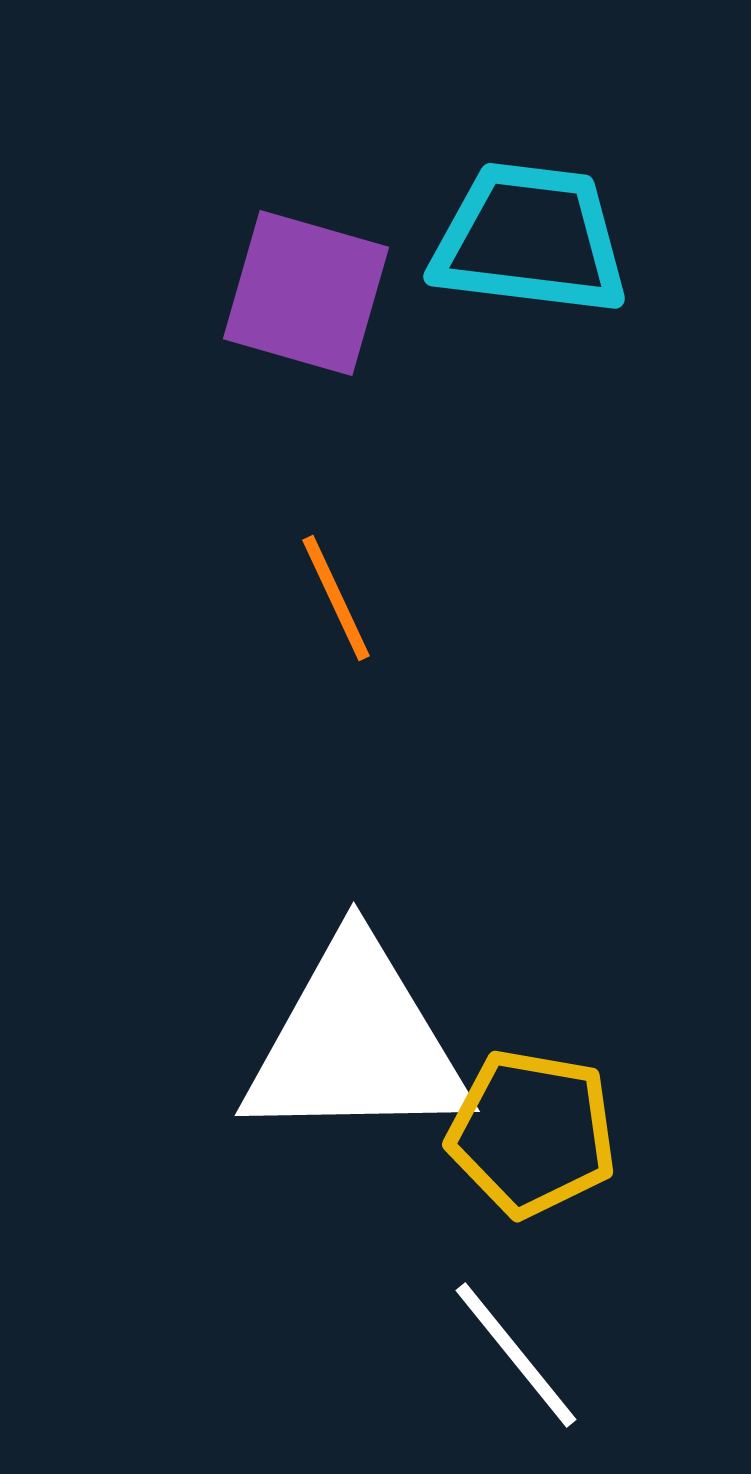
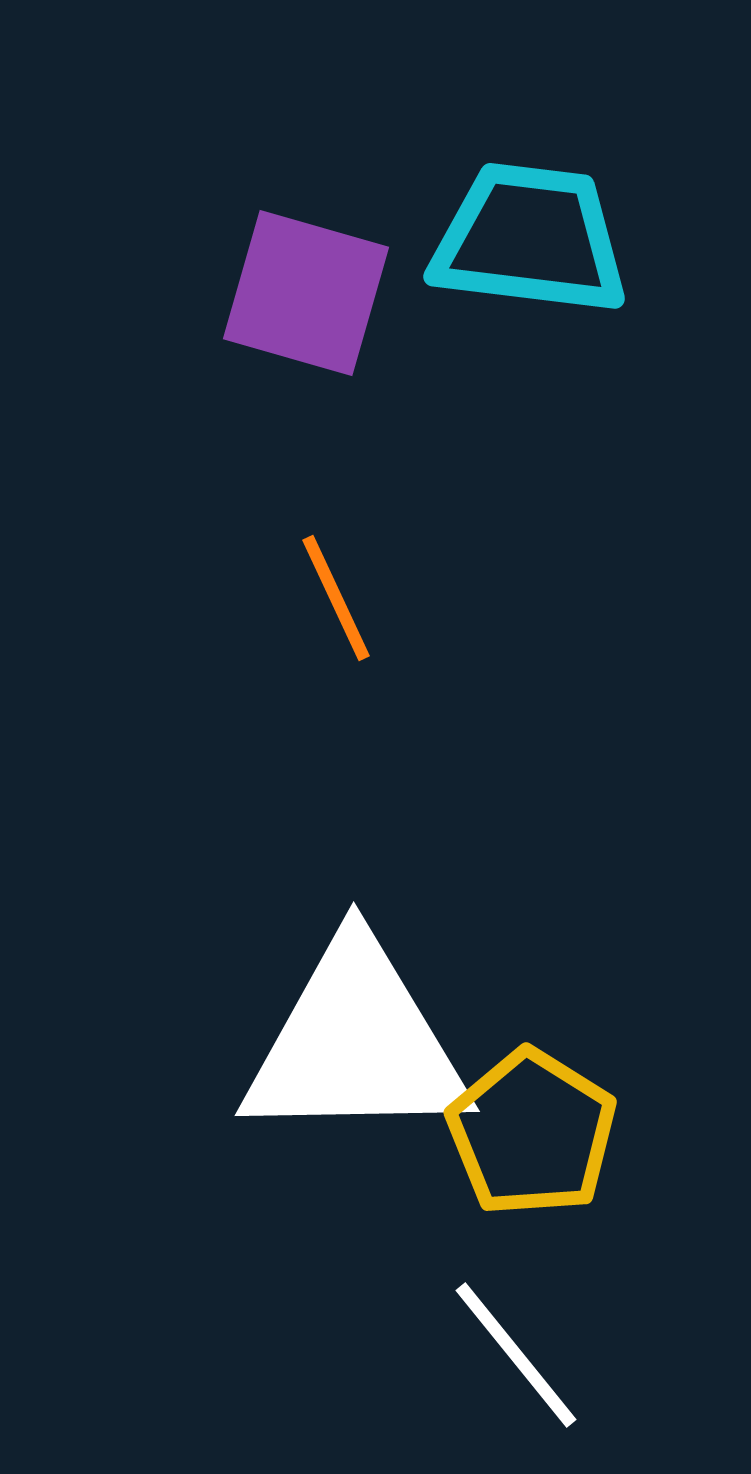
yellow pentagon: rotated 22 degrees clockwise
